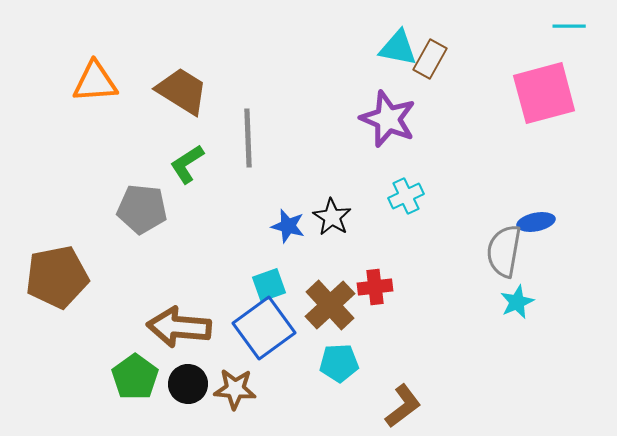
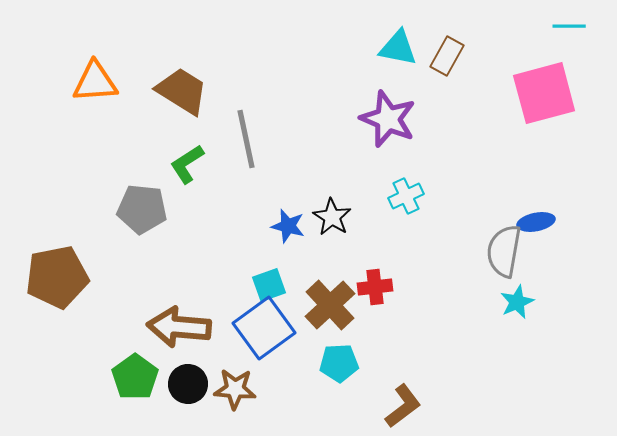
brown rectangle: moved 17 px right, 3 px up
gray line: moved 2 px left, 1 px down; rotated 10 degrees counterclockwise
